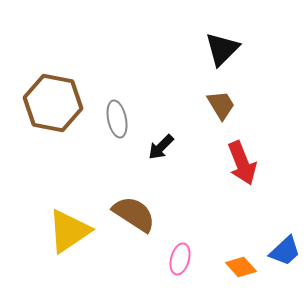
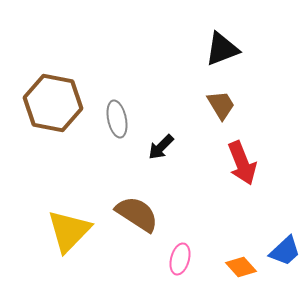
black triangle: rotated 24 degrees clockwise
brown semicircle: moved 3 px right
yellow triangle: rotated 12 degrees counterclockwise
